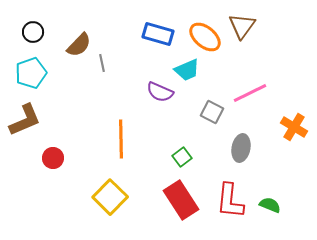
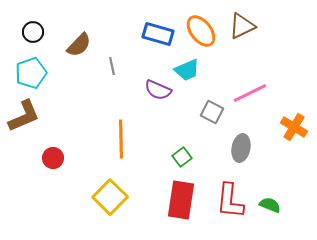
brown triangle: rotated 28 degrees clockwise
orange ellipse: moved 4 px left, 6 px up; rotated 12 degrees clockwise
gray line: moved 10 px right, 3 px down
purple semicircle: moved 2 px left, 2 px up
brown L-shape: moved 1 px left, 4 px up
red rectangle: rotated 42 degrees clockwise
